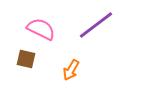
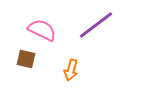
pink semicircle: moved 1 px right, 1 px down
orange arrow: rotated 15 degrees counterclockwise
